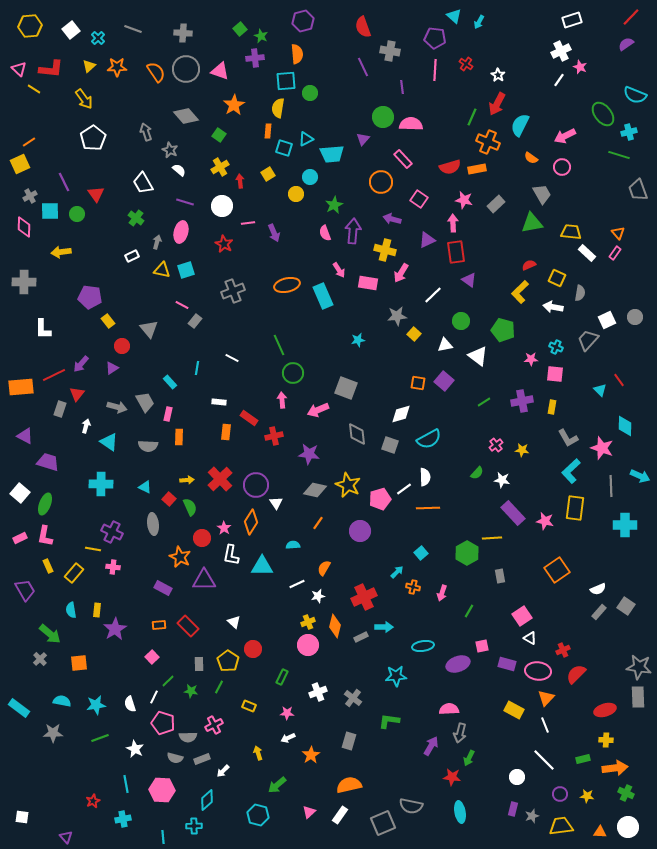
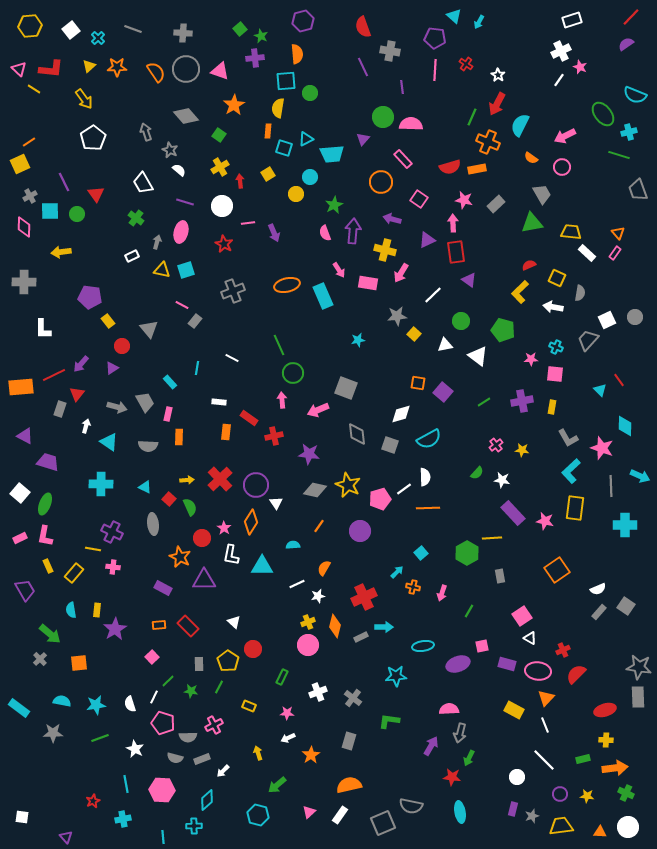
purple square at (444, 381): moved 1 px left, 11 px down
orange line at (318, 523): moved 1 px right, 3 px down
